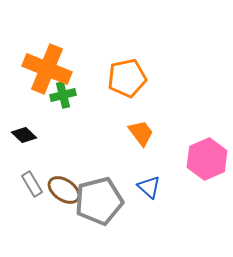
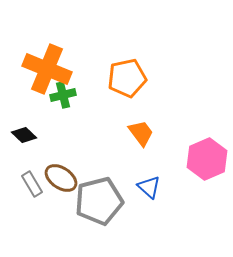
brown ellipse: moved 3 px left, 12 px up
